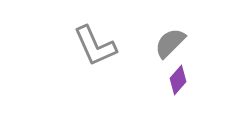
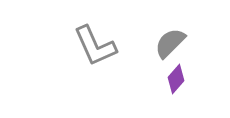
purple diamond: moved 2 px left, 1 px up
